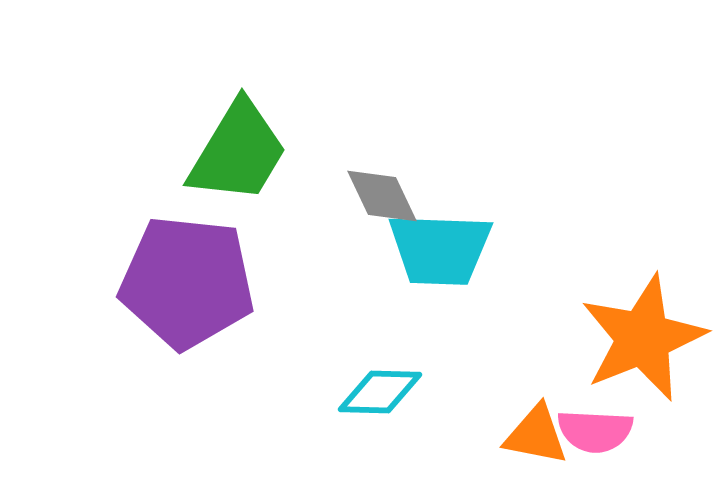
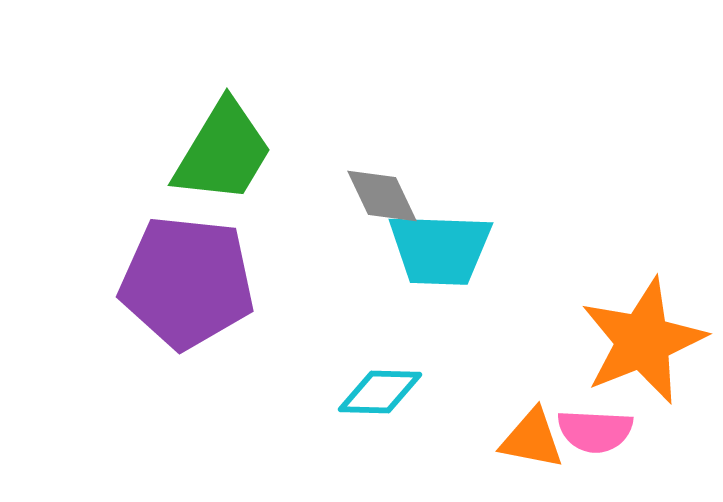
green trapezoid: moved 15 px left
orange star: moved 3 px down
orange triangle: moved 4 px left, 4 px down
